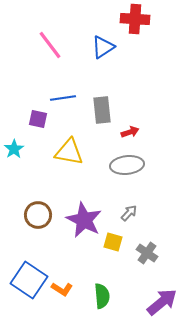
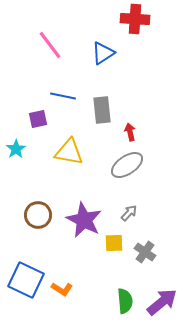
blue triangle: moved 6 px down
blue line: moved 2 px up; rotated 20 degrees clockwise
purple square: rotated 24 degrees counterclockwise
red arrow: rotated 84 degrees counterclockwise
cyan star: moved 2 px right
gray ellipse: rotated 28 degrees counterclockwise
yellow square: moved 1 px right, 1 px down; rotated 18 degrees counterclockwise
gray cross: moved 2 px left, 1 px up
blue square: moved 3 px left; rotated 9 degrees counterclockwise
green semicircle: moved 23 px right, 5 px down
